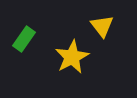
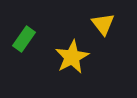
yellow triangle: moved 1 px right, 2 px up
